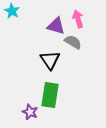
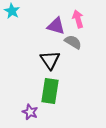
green rectangle: moved 4 px up
